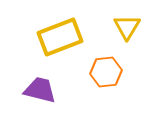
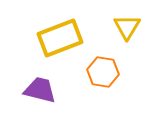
yellow rectangle: moved 1 px down
orange hexagon: moved 3 px left; rotated 16 degrees clockwise
